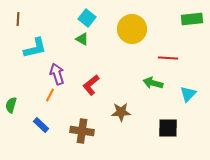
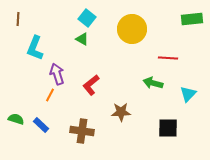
cyan L-shape: rotated 125 degrees clockwise
green semicircle: moved 5 px right, 14 px down; rotated 91 degrees clockwise
